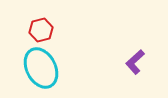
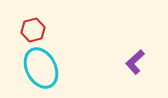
red hexagon: moved 8 px left
